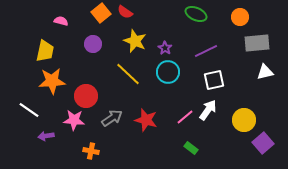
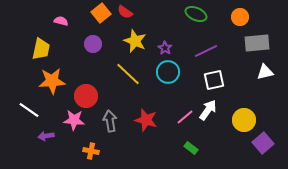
yellow trapezoid: moved 4 px left, 2 px up
gray arrow: moved 2 px left, 3 px down; rotated 65 degrees counterclockwise
